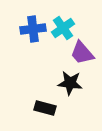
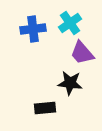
cyan cross: moved 7 px right, 5 px up
black rectangle: rotated 20 degrees counterclockwise
